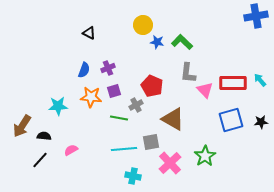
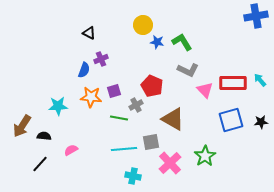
green L-shape: rotated 15 degrees clockwise
purple cross: moved 7 px left, 9 px up
gray L-shape: moved 3 px up; rotated 70 degrees counterclockwise
black line: moved 4 px down
